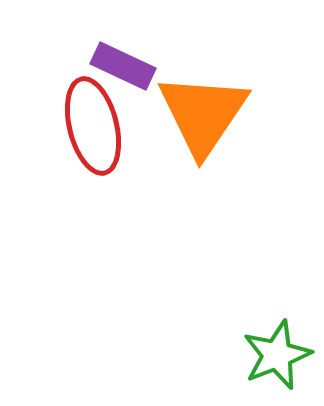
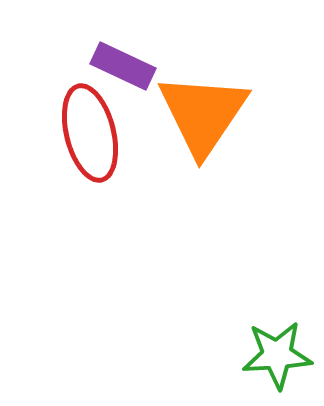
red ellipse: moved 3 px left, 7 px down
green star: rotated 18 degrees clockwise
